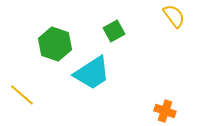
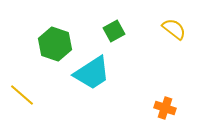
yellow semicircle: moved 13 px down; rotated 15 degrees counterclockwise
orange cross: moved 3 px up
